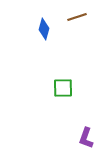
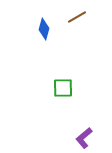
brown line: rotated 12 degrees counterclockwise
purple L-shape: moved 2 px left; rotated 30 degrees clockwise
